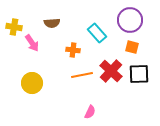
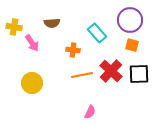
orange square: moved 2 px up
